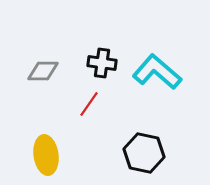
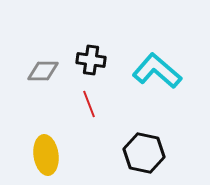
black cross: moved 11 px left, 3 px up
cyan L-shape: moved 1 px up
red line: rotated 56 degrees counterclockwise
